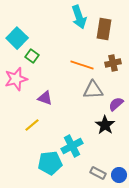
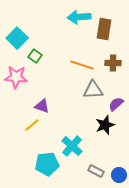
cyan arrow: rotated 105 degrees clockwise
green square: moved 3 px right
brown cross: rotated 14 degrees clockwise
pink star: moved 2 px up; rotated 20 degrees clockwise
purple triangle: moved 3 px left, 8 px down
black star: rotated 18 degrees clockwise
cyan cross: rotated 20 degrees counterclockwise
cyan pentagon: moved 3 px left, 1 px down
gray rectangle: moved 2 px left, 2 px up
